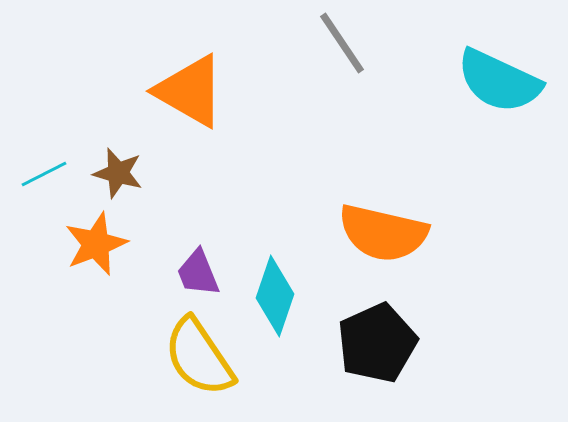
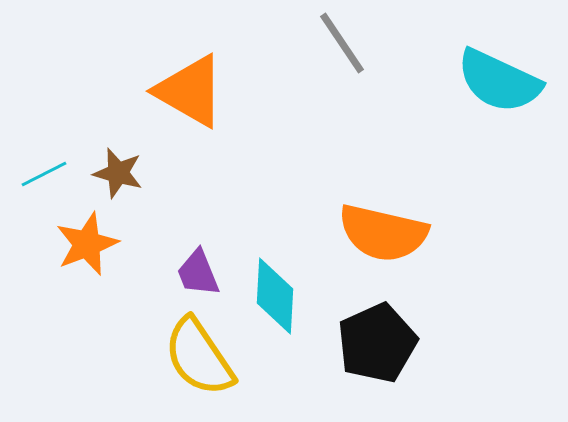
orange star: moved 9 px left
cyan diamond: rotated 16 degrees counterclockwise
